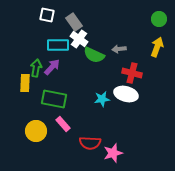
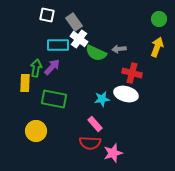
green semicircle: moved 2 px right, 2 px up
pink rectangle: moved 32 px right
